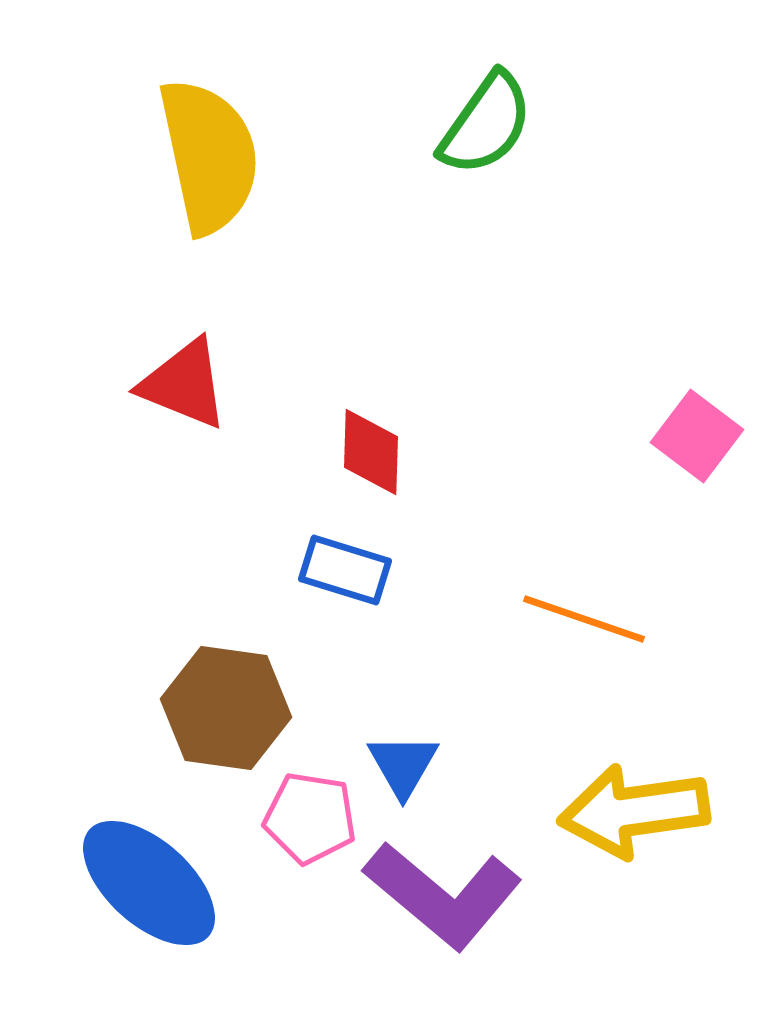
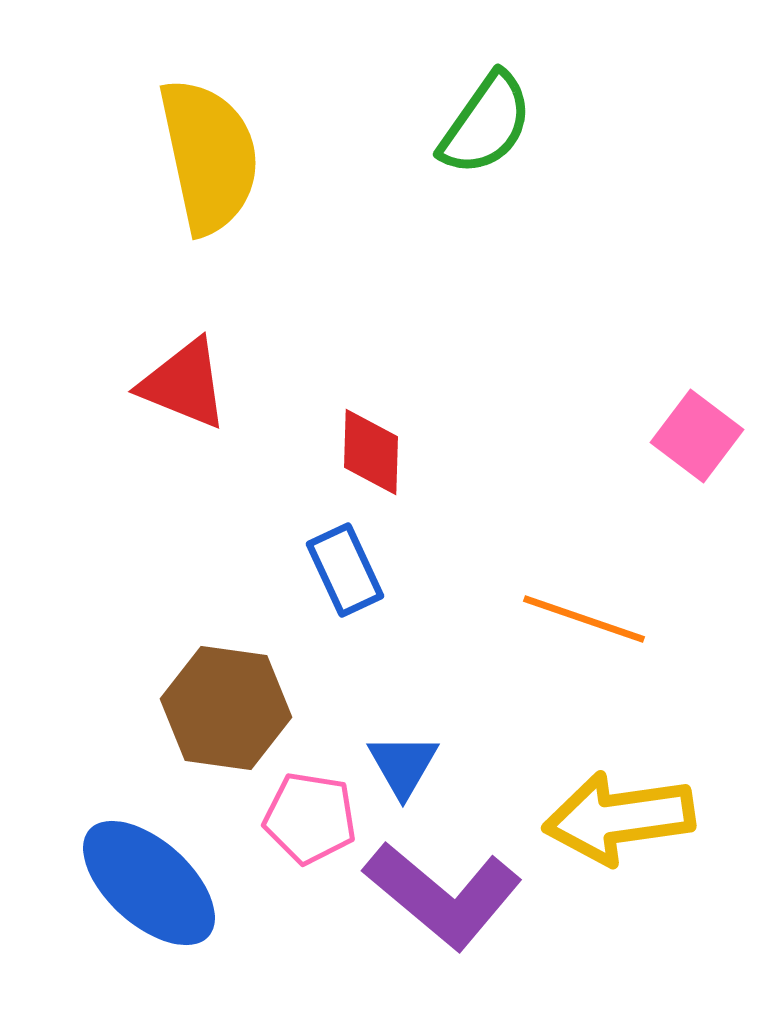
blue rectangle: rotated 48 degrees clockwise
yellow arrow: moved 15 px left, 7 px down
